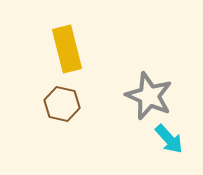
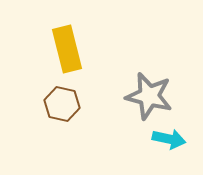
gray star: rotated 9 degrees counterclockwise
cyan arrow: rotated 36 degrees counterclockwise
